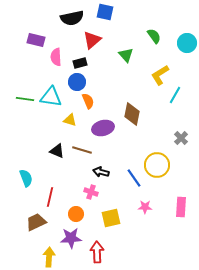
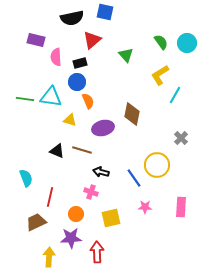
green semicircle: moved 7 px right, 6 px down
